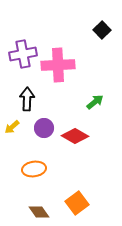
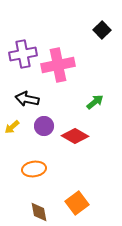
pink cross: rotated 8 degrees counterclockwise
black arrow: rotated 80 degrees counterclockwise
purple circle: moved 2 px up
brown diamond: rotated 25 degrees clockwise
